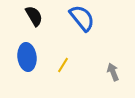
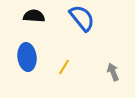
black semicircle: rotated 55 degrees counterclockwise
yellow line: moved 1 px right, 2 px down
